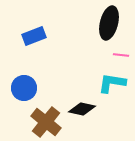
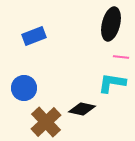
black ellipse: moved 2 px right, 1 px down
pink line: moved 2 px down
brown cross: rotated 8 degrees clockwise
